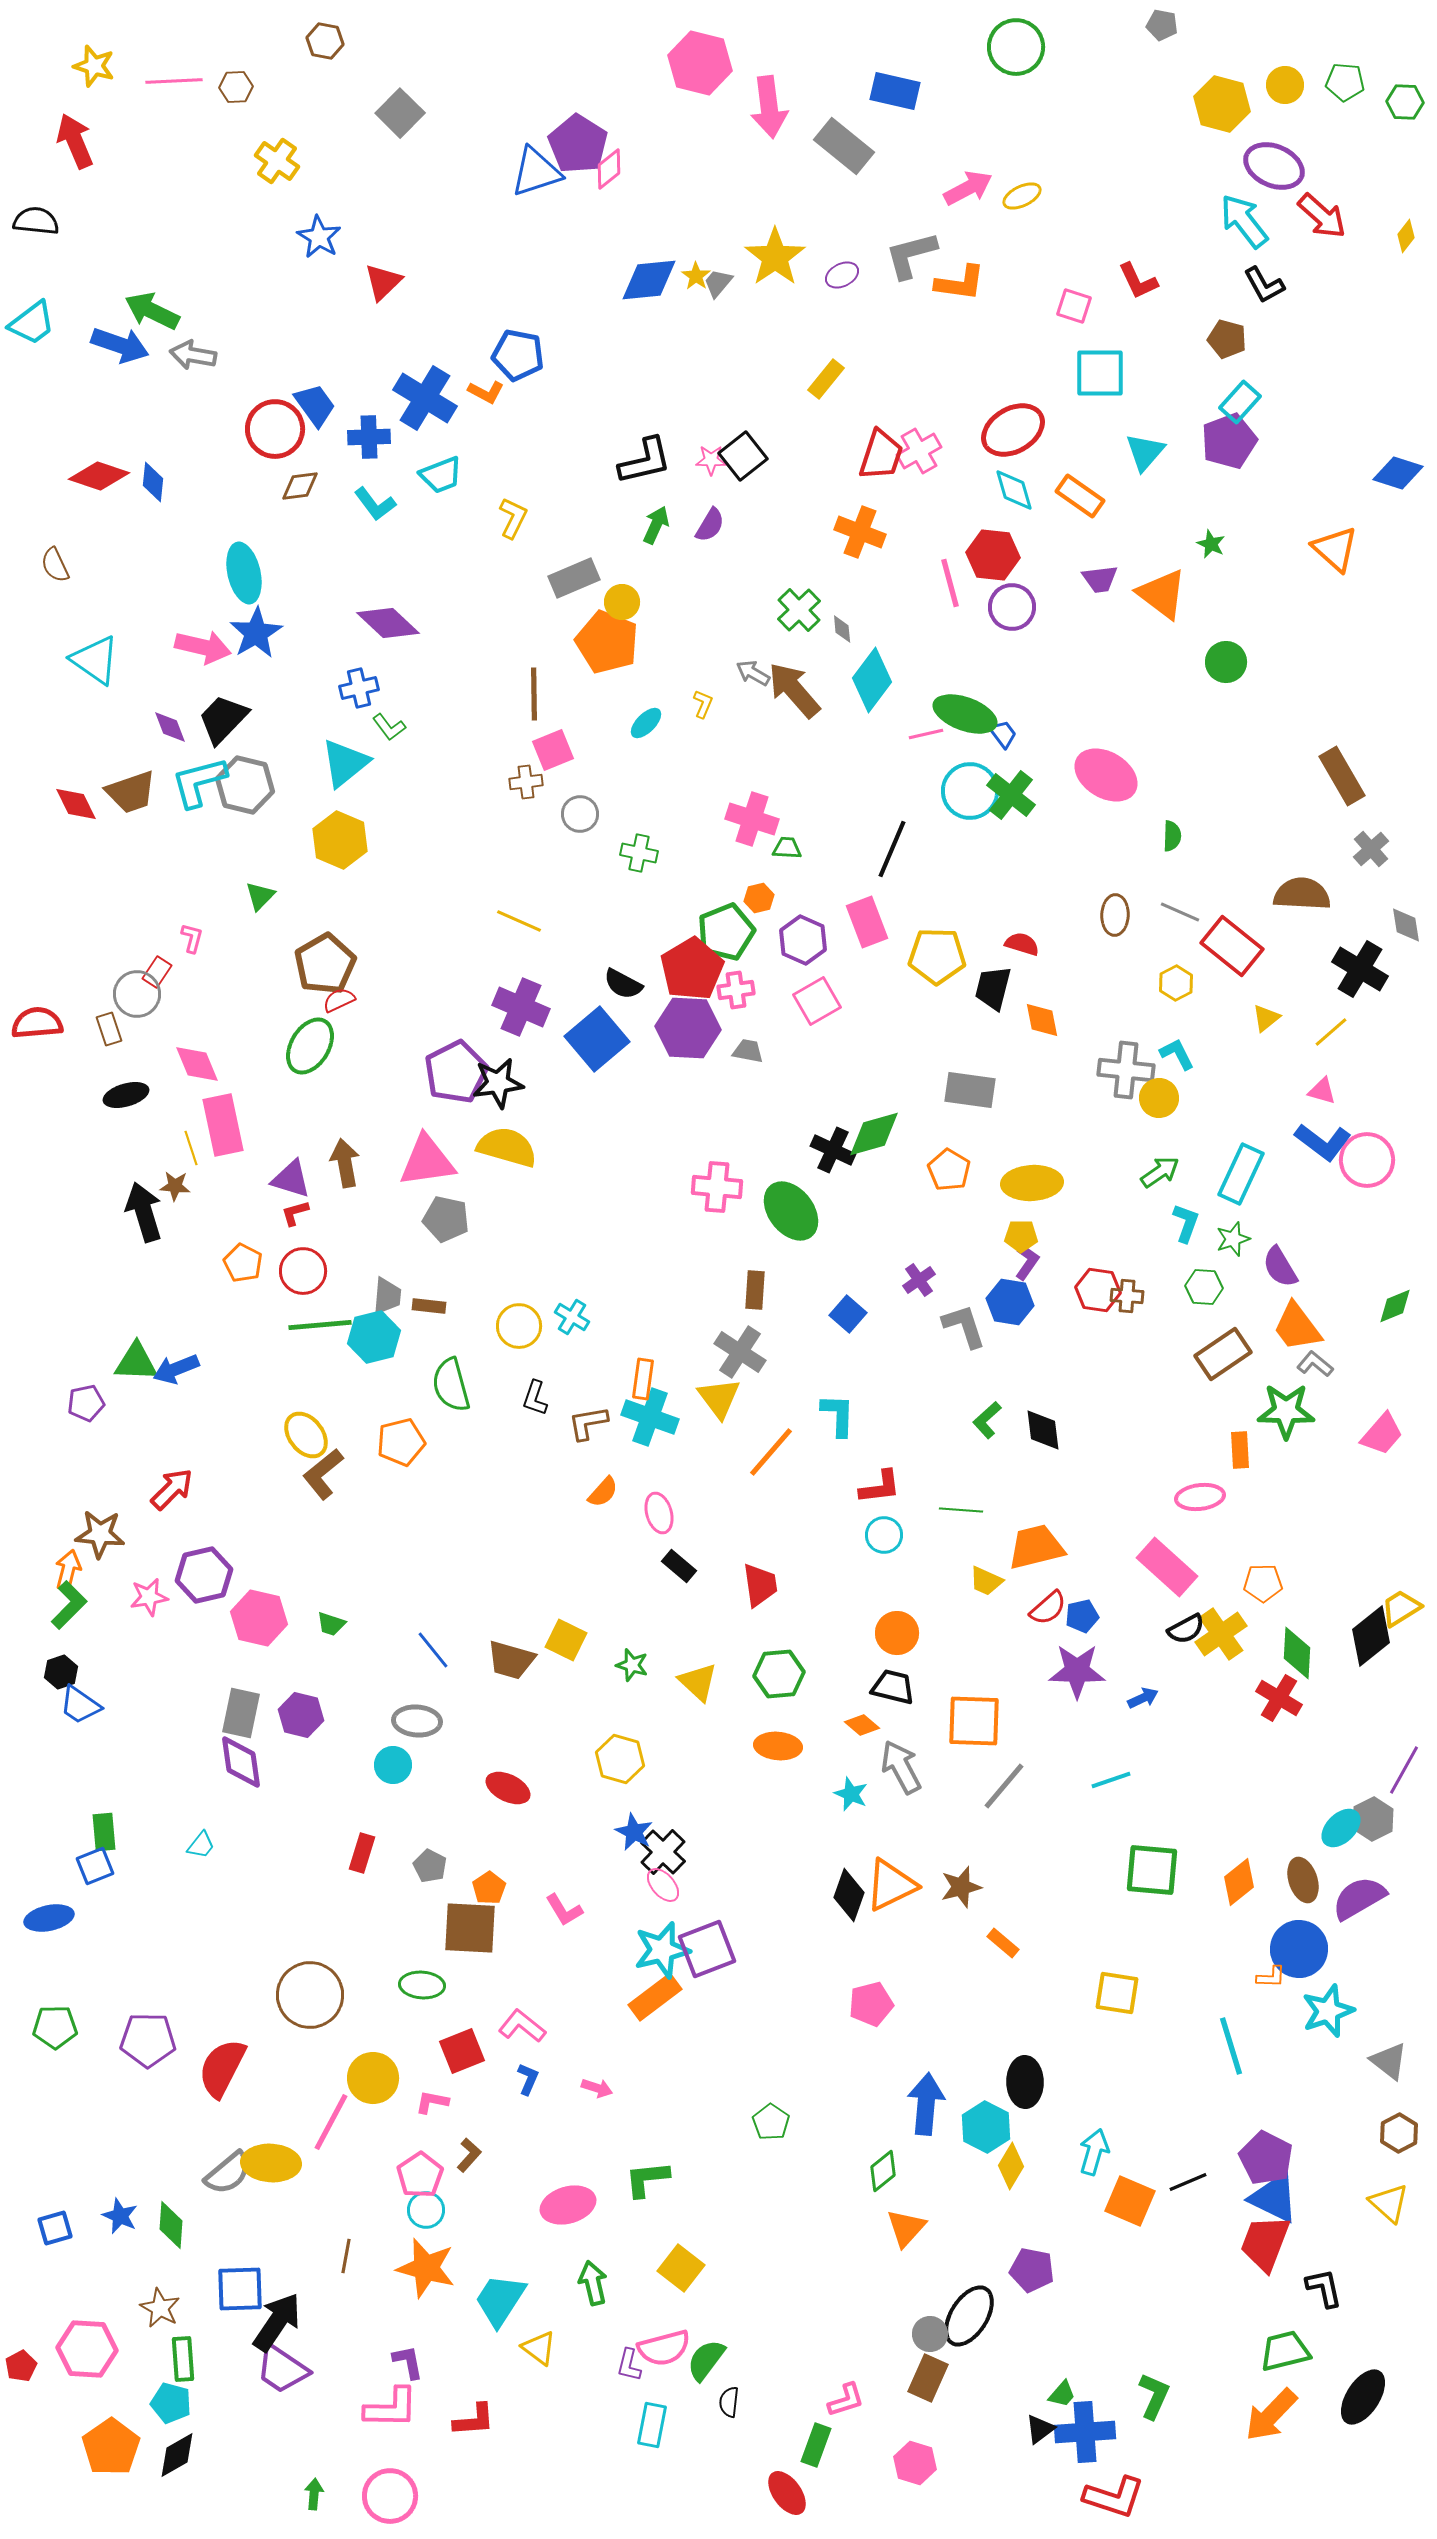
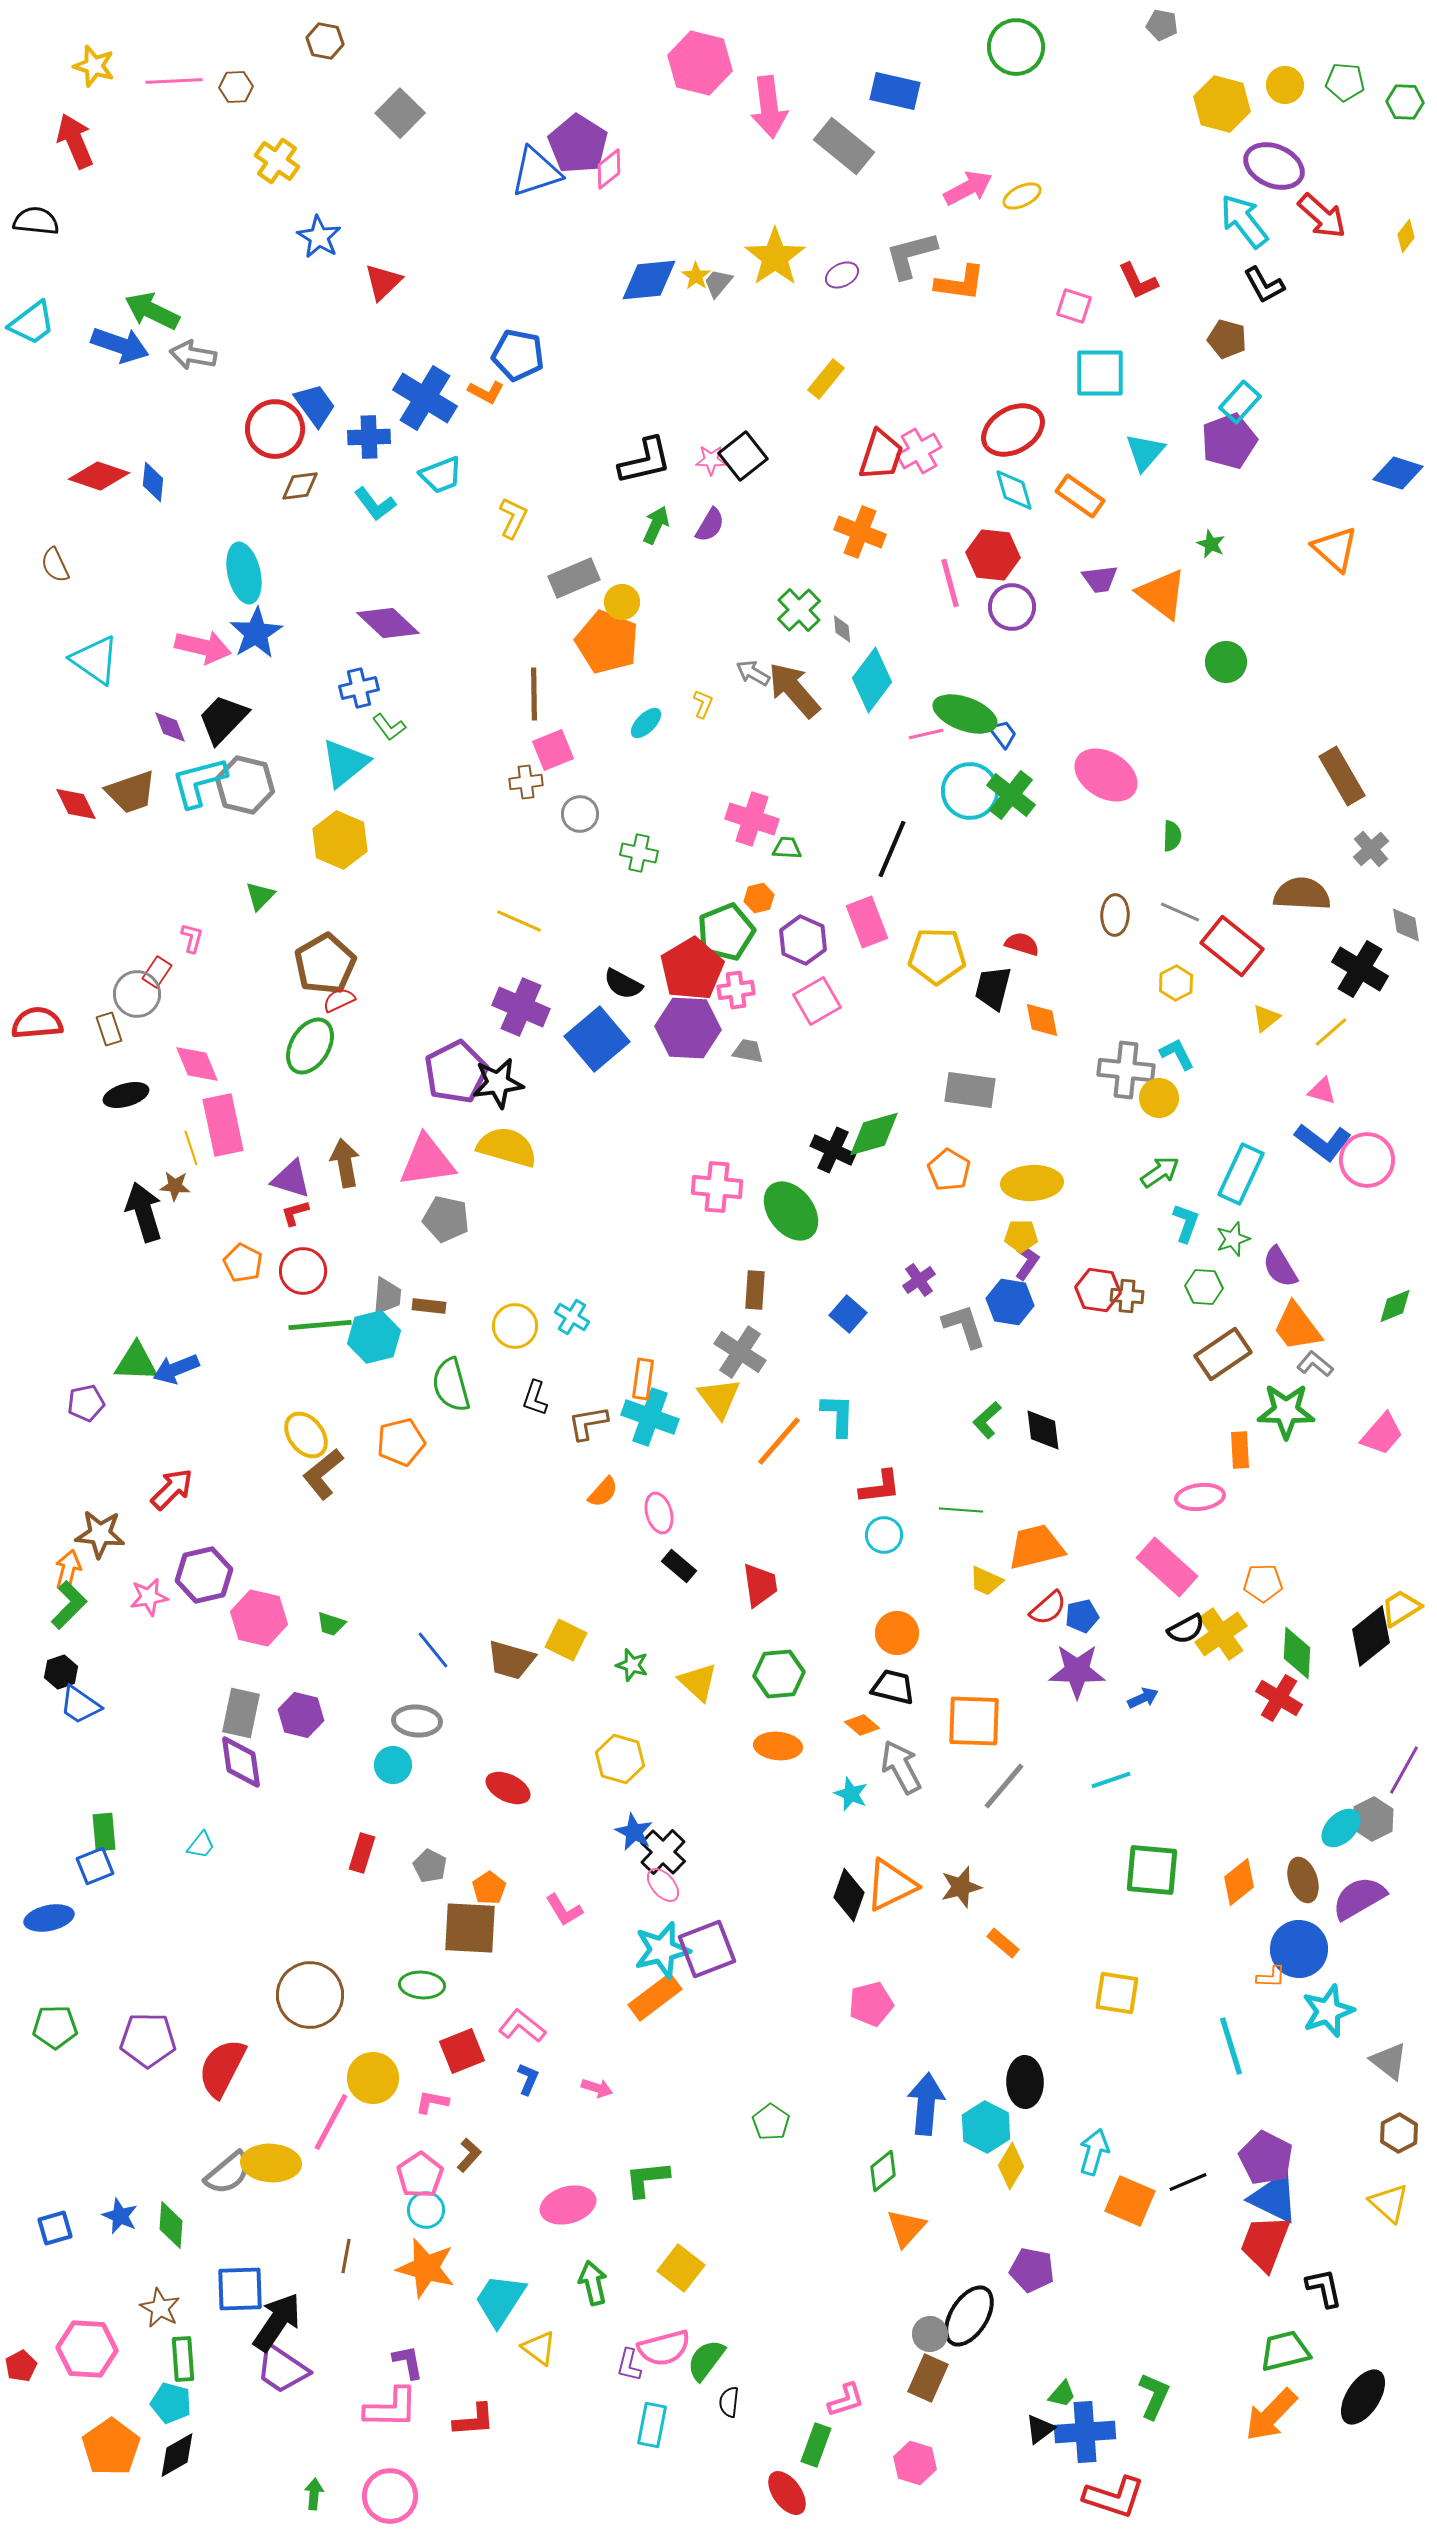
yellow circle at (519, 1326): moved 4 px left
orange line at (771, 1452): moved 8 px right, 11 px up
